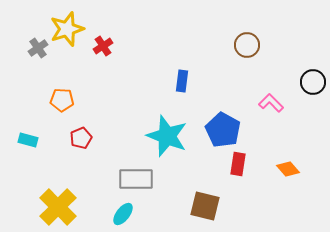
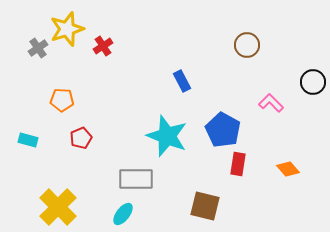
blue rectangle: rotated 35 degrees counterclockwise
